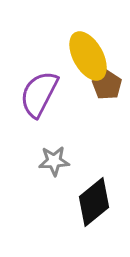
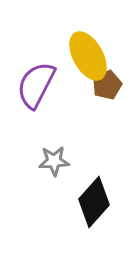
brown pentagon: rotated 16 degrees clockwise
purple semicircle: moved 3 px left, 9 px up
black diamond: rotated 9 degrees counterclockwise
